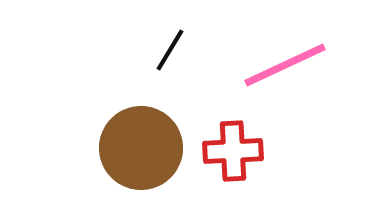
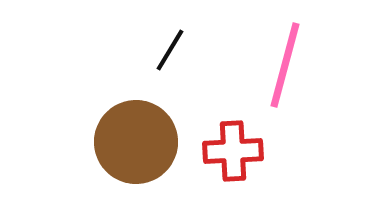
pink line: rotated 50 degrees counterclockwise
brown circle: moved 5 px left, 6 px up
